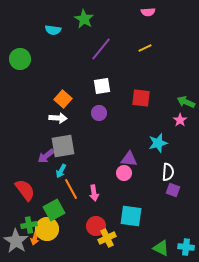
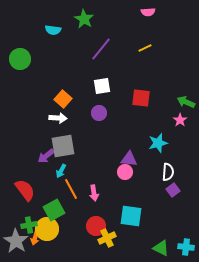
pink circle: moved 1 px right, 1 px up
purple square: rotated 32 degrees clockwise
